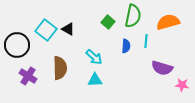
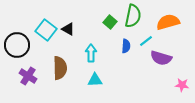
green square: moved 2 px right
cyan line: rotated 48 degrees clockwise
cyan arrow: moved 3 px left, 4 px up; rotated 132 degrees counterclockwise
purple semicircle: moved 1 px left, 10 px up
